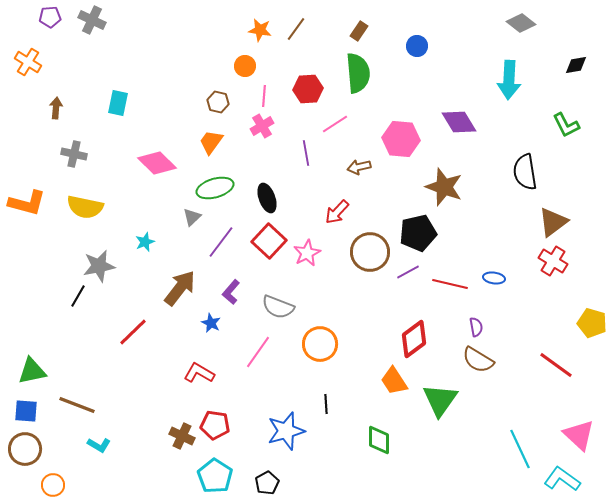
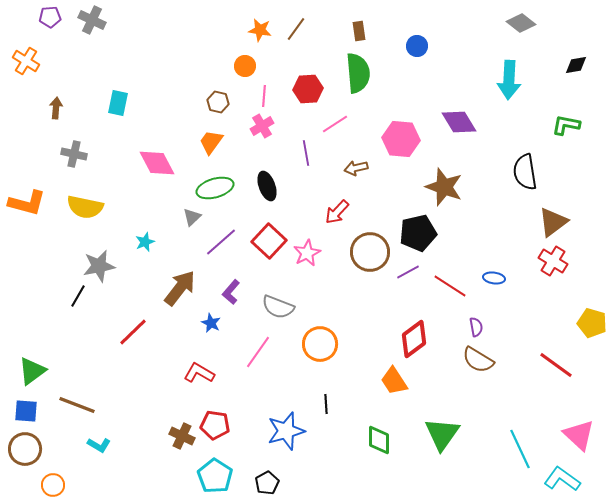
brown rectangle at (359, 31): rotated 42 degrees counterclockwise
orange cross at (28, 62): moved 2 px left, 1 px up
green L-shape at (566, 125): rotated 128 degrees clockwise
pink diamond at (157, 163): rotated 18 degrees clockwise
brown arrow at (359, 167): moved 3 px left, 1 px down
black ellipse at (267, 198): moved 12 px up
purple line at (221, 242): rotated 12 degrees clockwise
red line at (450, 284): moved 2 px down; rotated 20 degrees clockwise
green triangle at (32, 371): rotated 24 degrees counterclockwise
green triangle at (440, 400): moved 2 px right, 34 px down
